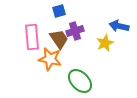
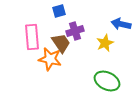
blue arrow: moved 2 px right, 2 px up
brown trapezoid: moved 2 px right, 4 px down
green ellipse: moved 27 px right; rotated 20 degrees counterclockwise
